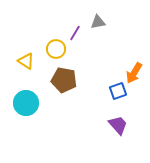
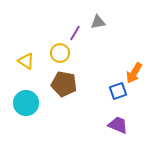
yellow circle: moved 4 px right, 4 px down
brown pentagon: moved 4 px down
purple trapezoid: rotated 25 degrees counterclockwise
